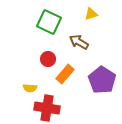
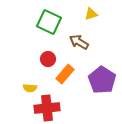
red cross: rotated 15 degrees counterclockwise
